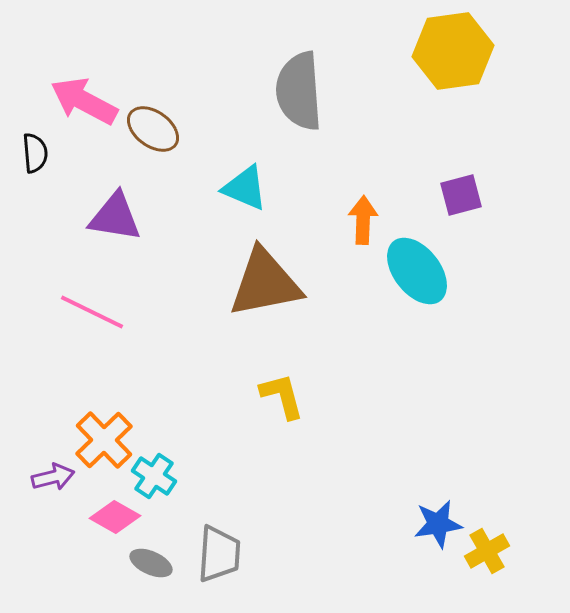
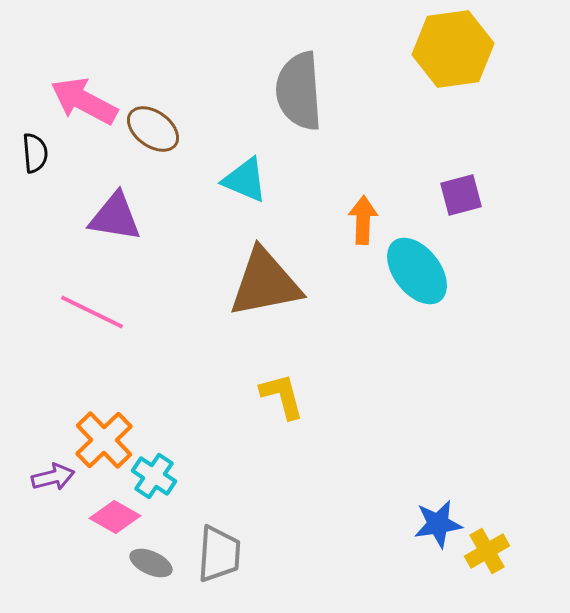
yellow hexagon: moved 2 px up
cyan triangle: moved 8 px up
